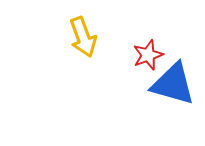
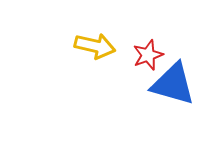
yellow arrow: moved 12 px right, 9 px down; rotated 57 degrees counterclockwise
